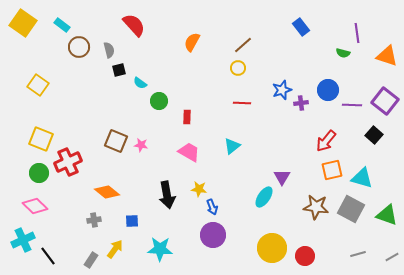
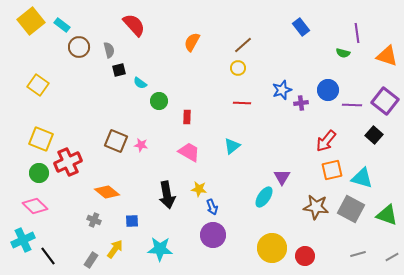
yellow square at (23, 23): moved 8 px right, 2 px up; rotated 16 degrees clockwise
gray cross at (94, 220): rotated 32 degrees clockwise
